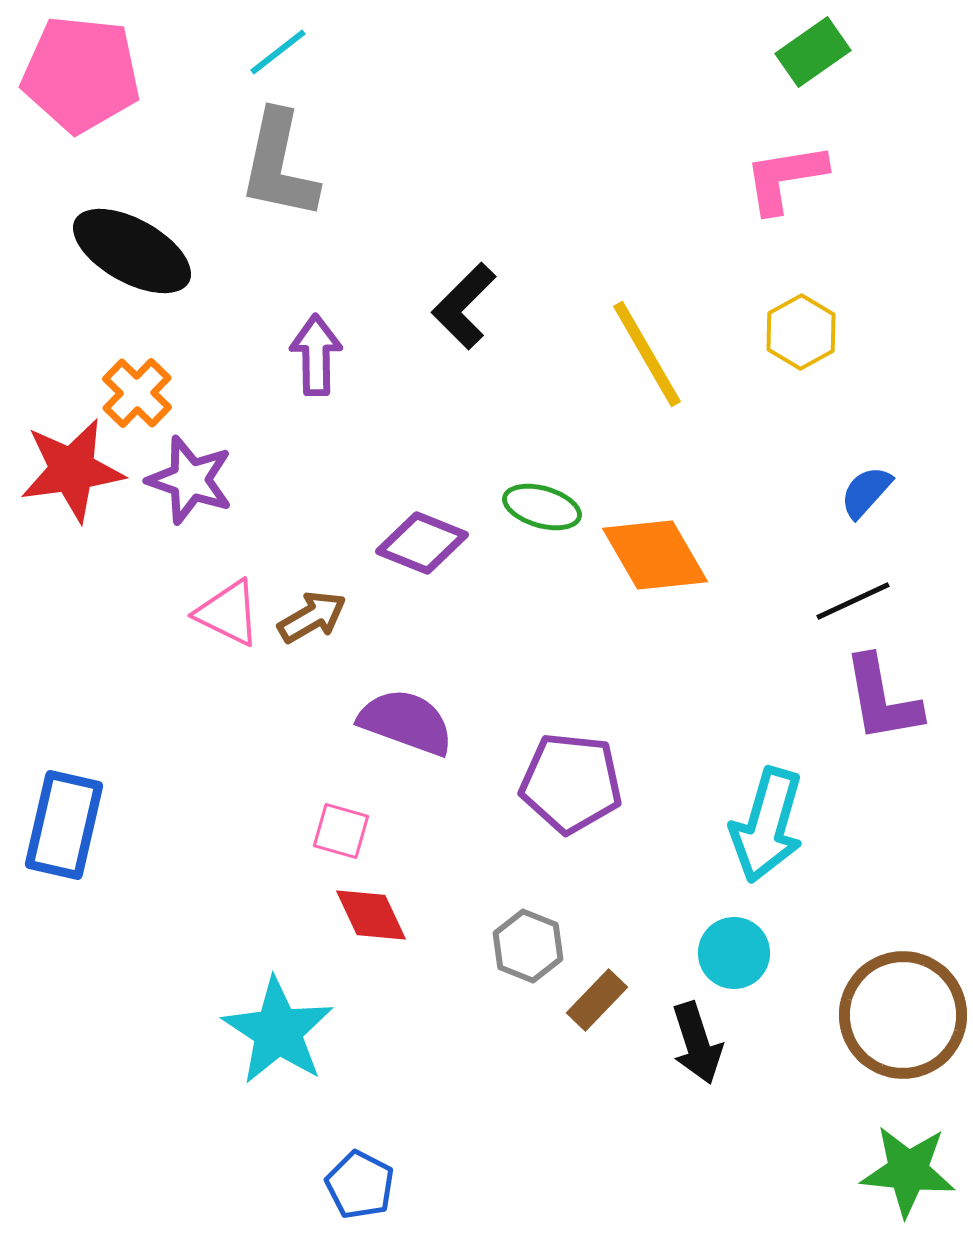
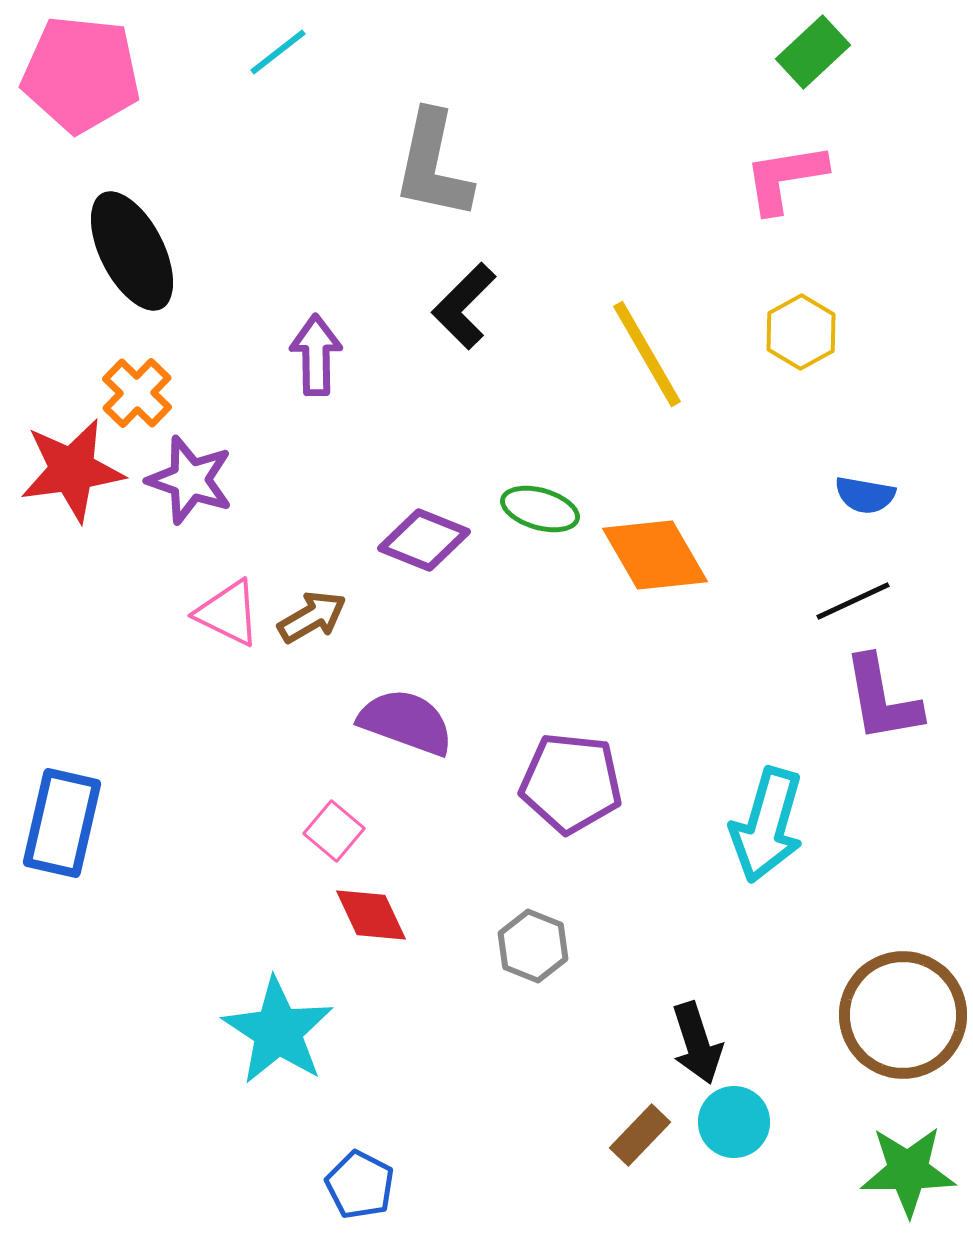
green rectangle: rotated 8 degrees counterclockwise
gray L-shape: moved 154 px right
black ellipse: rotated 34 degrees clockwise
blue semicircle: moved 1 px left, 3 px down; rotated 122 degrees counterclockwise
green ellipse: moved 2 px left, 2 px down
purple diamond: moved 2 px right, 3 px up
blue rectangle: moved 2 px left, 2 px up
pink square: moved 7 px left; rotated 24 degrees clockwise
gray hexagon: moved 5 px right
cyan circle: moved 169 px down
brown rectangle: moved 43 px right, 135 px down
green star: rotated 6 degrees counterclockwise
